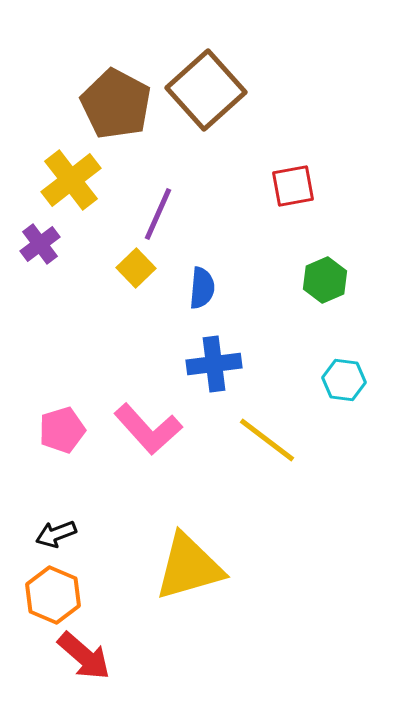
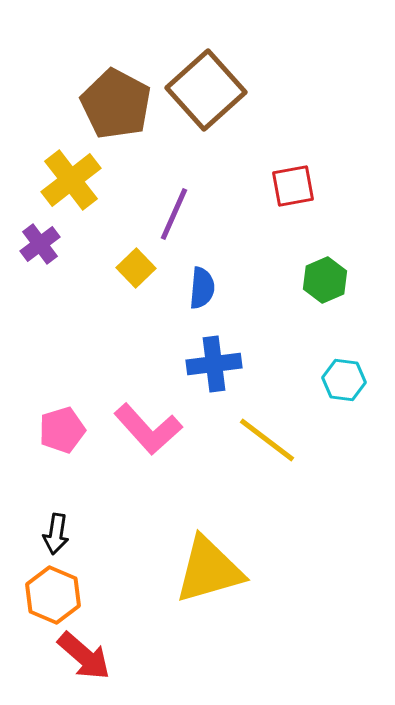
purple line: moved 16 px right
black arrow: rotated 60 degrees counterclockwise
yellow triangle: moved 20 px right, 3 px down
